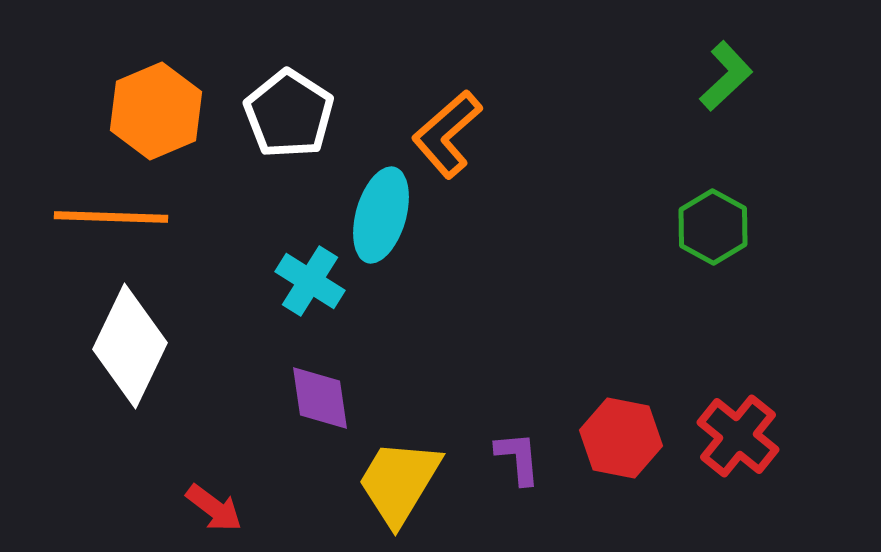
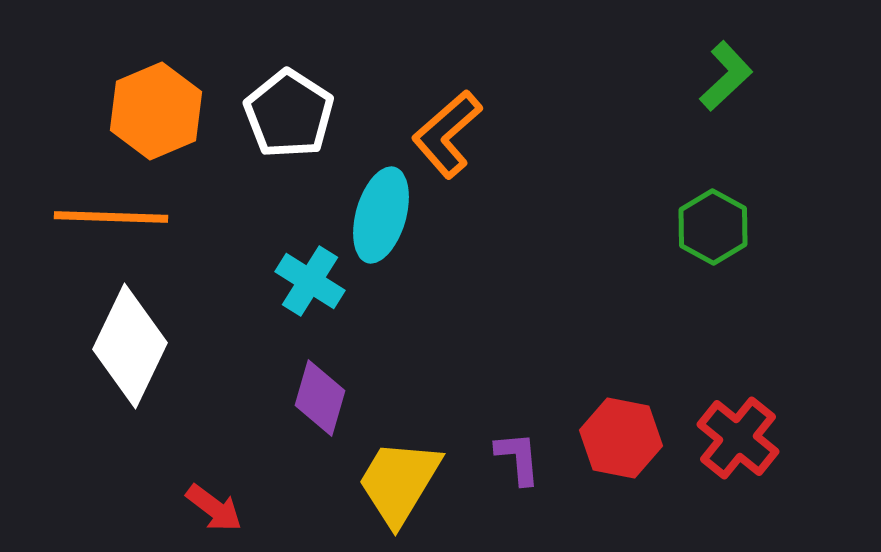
purple diamond: rotated 24 degrees clockwise
red cross: moved 2 px down
